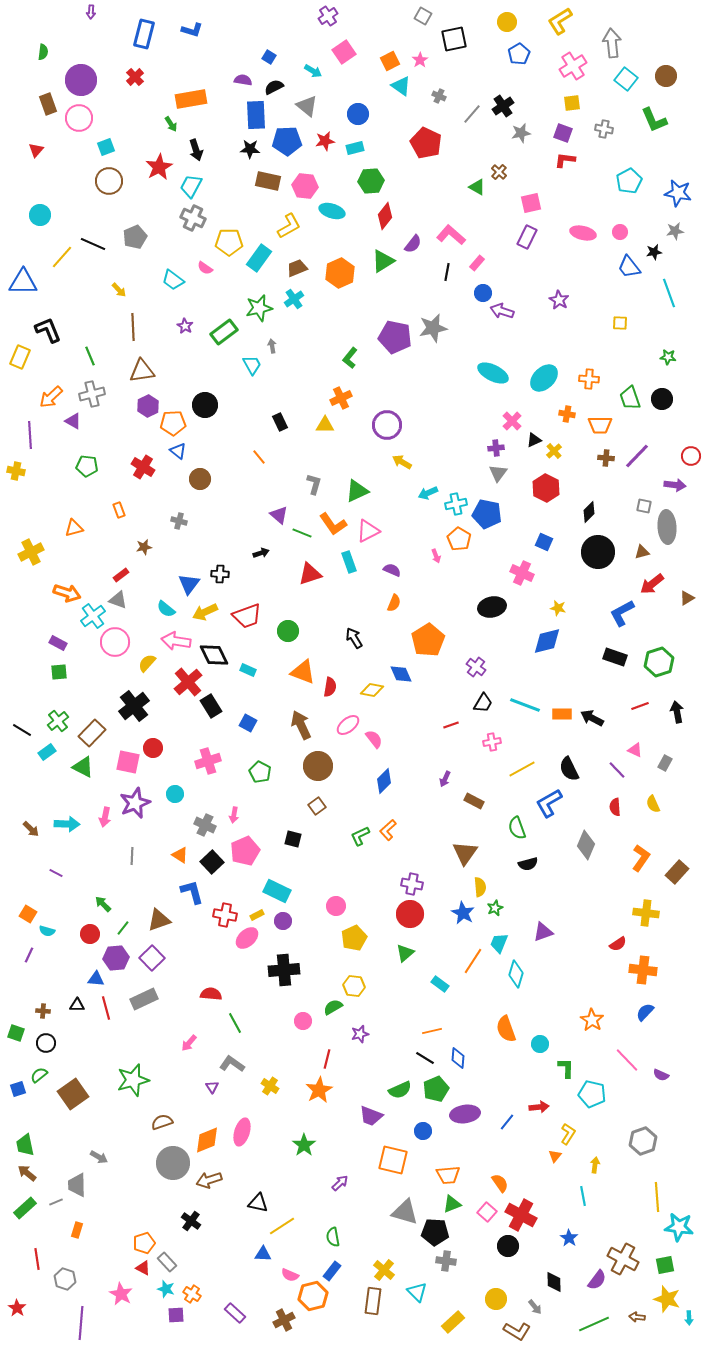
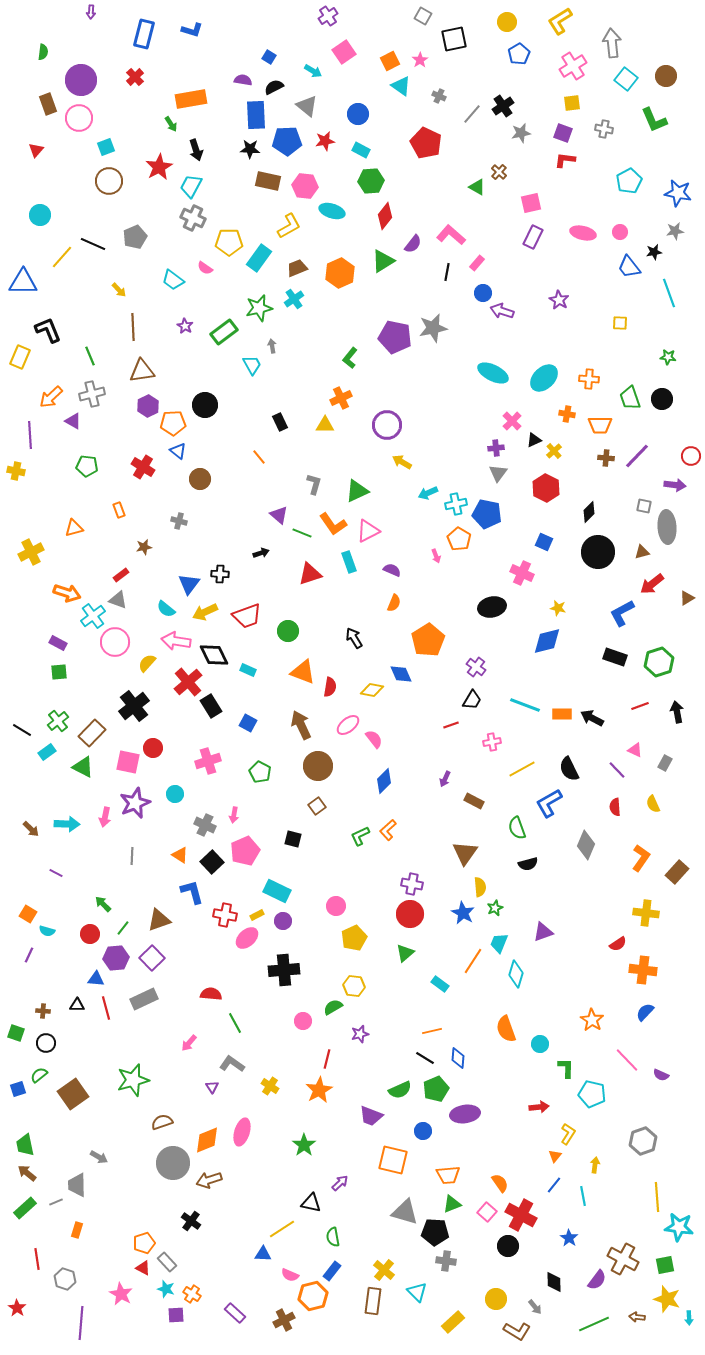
cyan rectangle at (355, 148): moved 6 px right, 2 px down; rotated 42 degrees clockwise
purple rectangle at (527, 237): moved 6 px right
black trapezoid at (483, 703): moved 11 px left, 3 px up
blue line at (507, 1122): moved 47 px right, 63 px down
black triangle at (258, 1203): moved 53 px right
yellow line at (282, 1226): moved 3 px down
